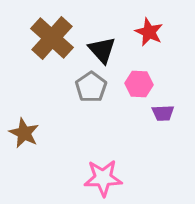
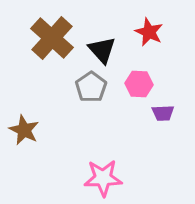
brown star: moved 3 px up
